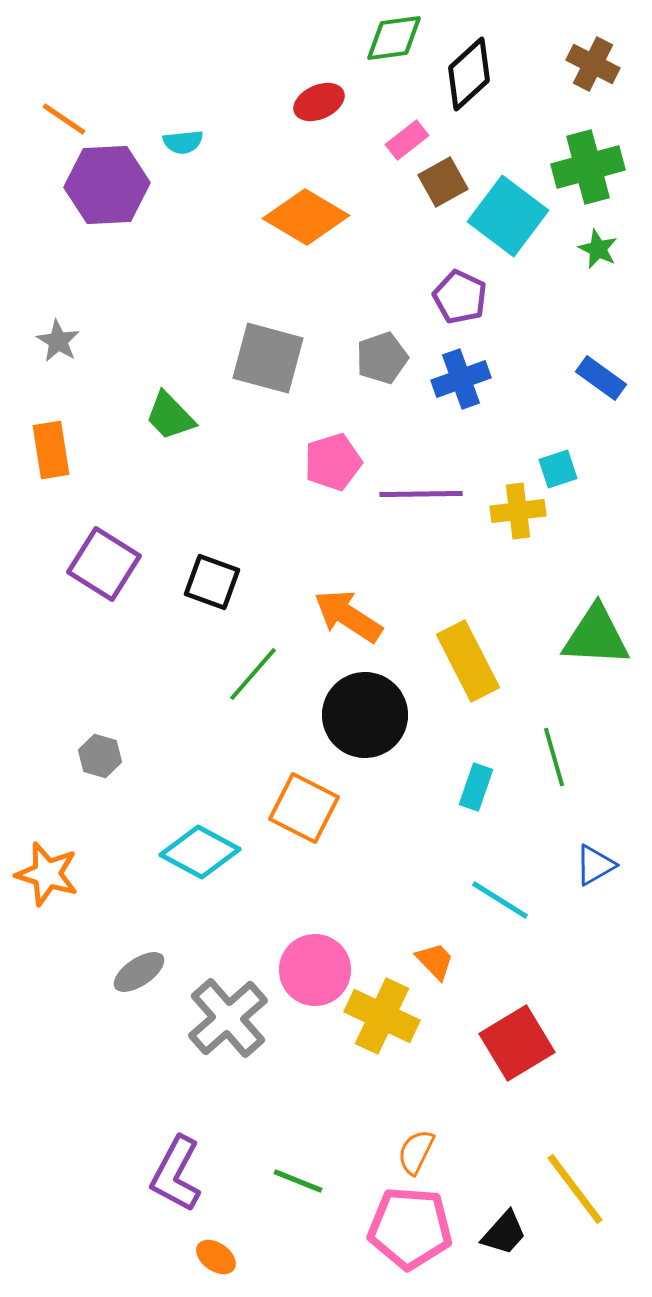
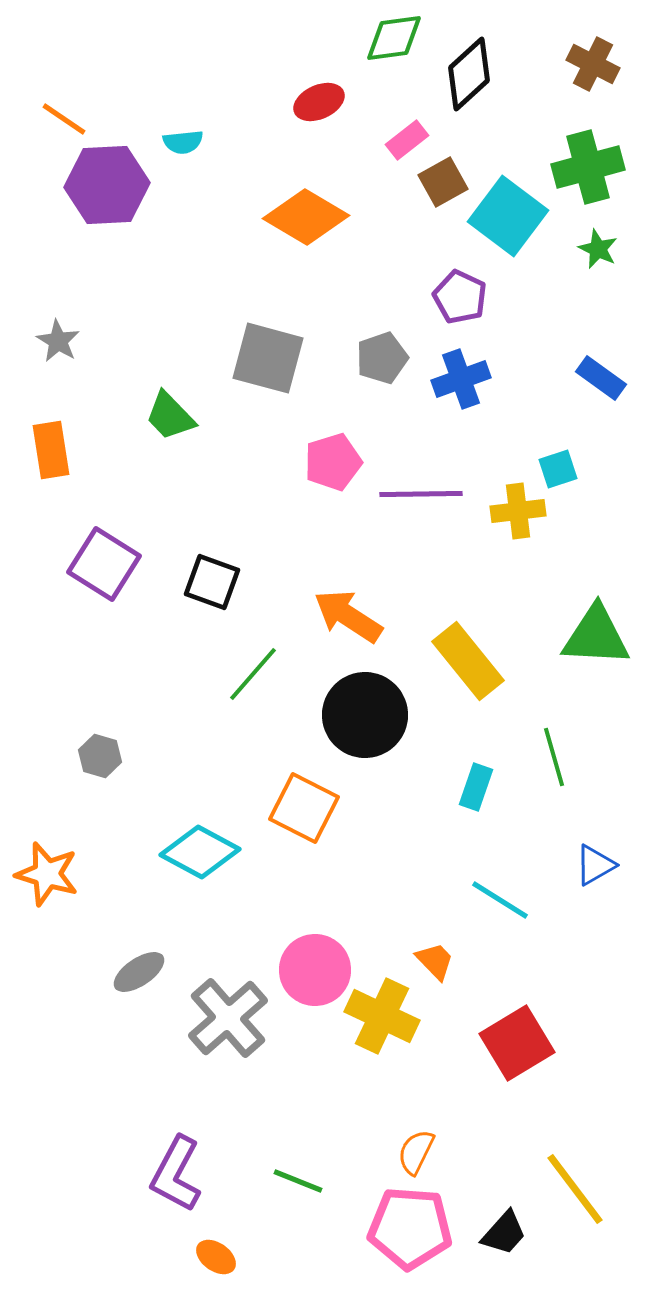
yellow rectangle at (468, 661): rotated 12 degrees counterclockwise
